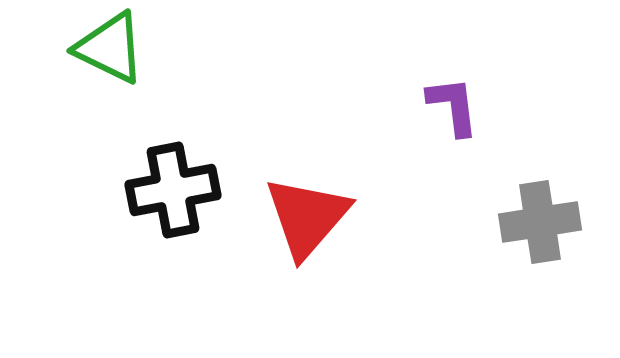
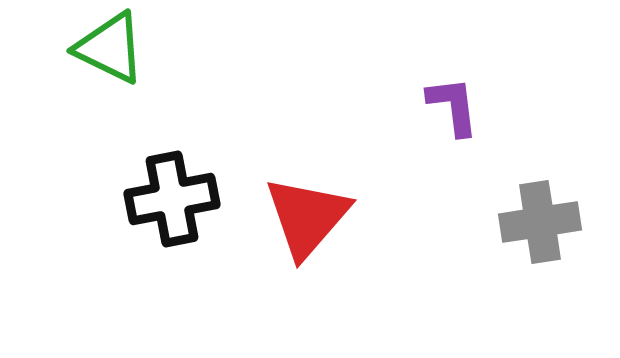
black cross: moved 1 px left, 9 px down
